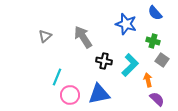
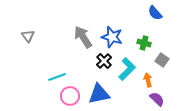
blue star: moved 14 px left, 13 px down
gray triangle: moved 17 px left; rotated 24 degrees counterclockwise
green cross: moved 9 px left, 2 px down
black cross: rotated 35 degrees clockwise
cyan L-shape: moved 3 px left, 4 px down
cyan line: rotated 48 degrees clockwise
pink circle: moved 1 px down
